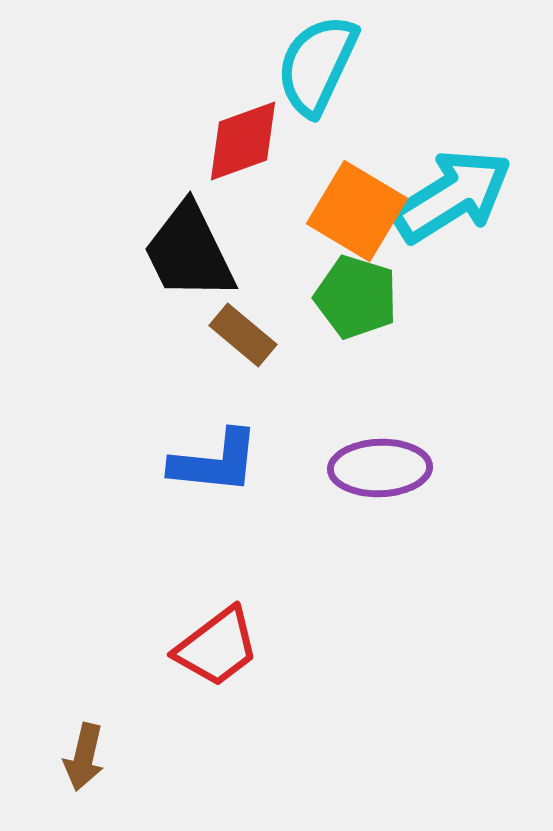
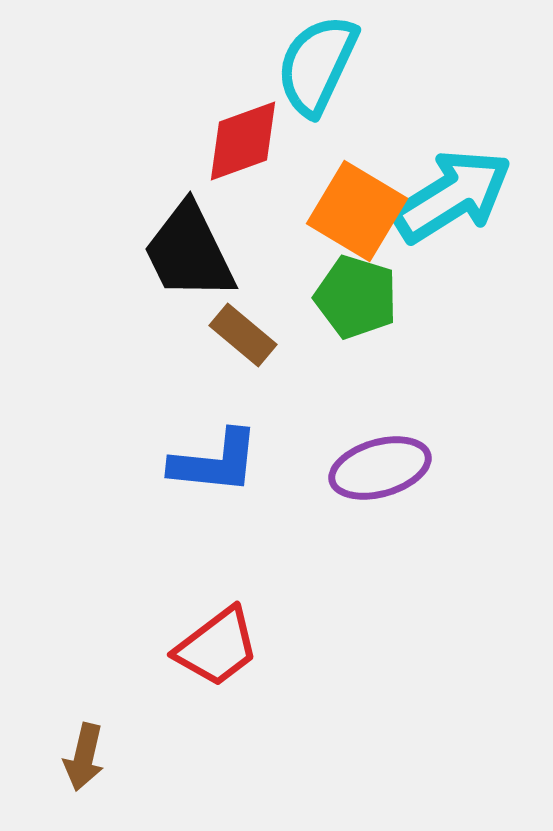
purple ellipse: rotated 14 degrees counterclockwise
